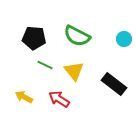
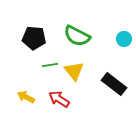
green line: moved 5 px right; rotated 35 degrees counterclockwise
yellow arrow: moved 2 px right
